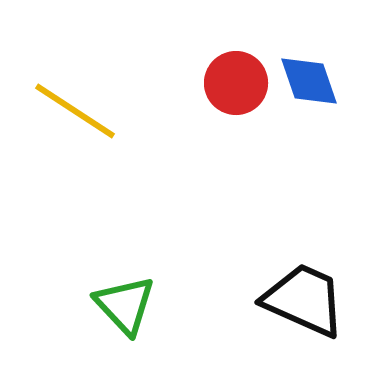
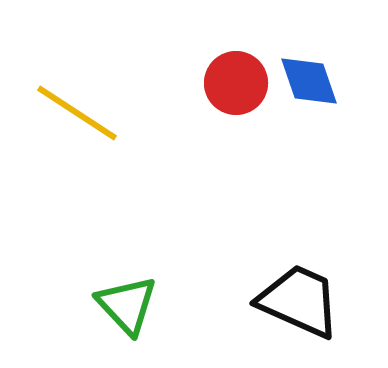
yellow line: moved 2 px right, 2 px down
black trapezoid: moved 5 px left, 1 px down
green triangle: moved 2 px right
